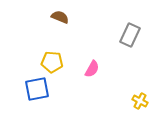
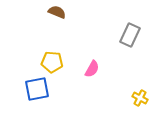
brown semicircle: moved 3 px left, 5 px up
yellow cross: moved 3 px up
